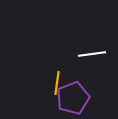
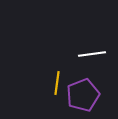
purple pentagon: moved 10 px right, 3 px up
